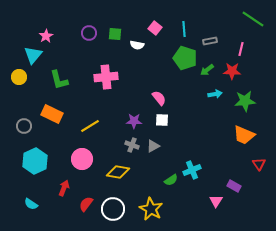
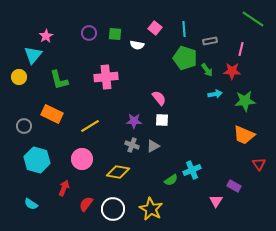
green arrow: rotated 88 degrees counterclockwise
cyan hexagon: moved 2 px right, 1 px up; rotated 20 degrees counterclockwise
